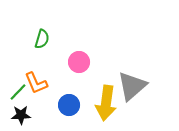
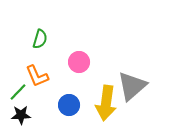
green semicircle: moved 2 px left
orange L-shape: moved 1 px right, 7 px up
